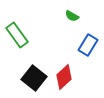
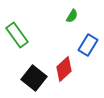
green semicircle: rotated 88 degrees counterclockwise
red diamond: moved 8 px up
